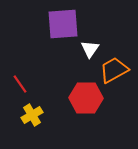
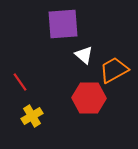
white triangle: moved 6 px left, 6 px down; rotated 24 degrees counterclockwise
red line: moved 2 px up
red hexagon: moved 3 px right
yellow cross: moved 1 px down
